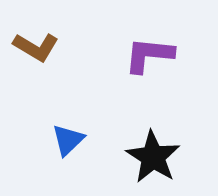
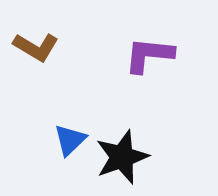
blue triangle: moved 2 px right
black star: moved 31 px left; rotated 20 degrees clockwise
